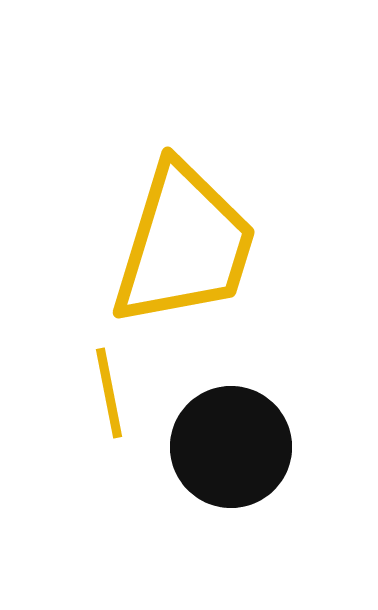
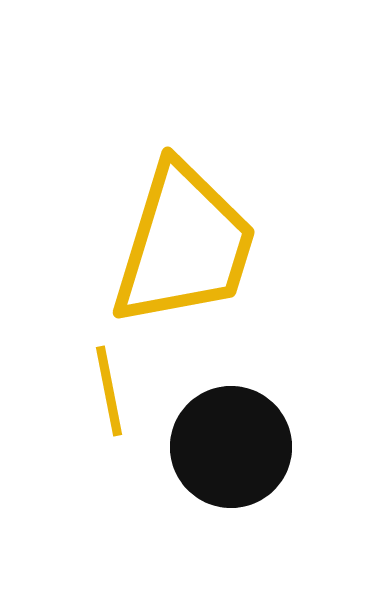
yellow line: moved 2 px up
